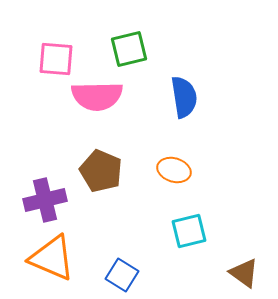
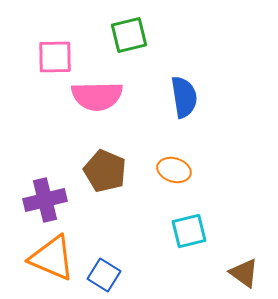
green square: moved 14 px up
pink square: moved 1 px left, 2 px up; rotated 6 degrees counterclockwise
brown pentagon: moved 4 px right
blue square: moved 18 px left
